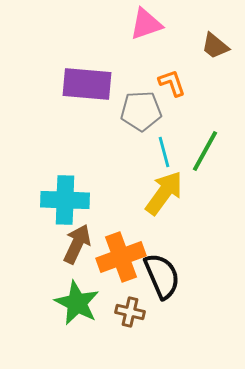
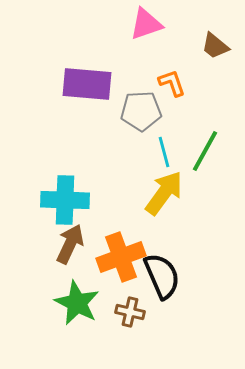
brown arrow: moved 7 px left
